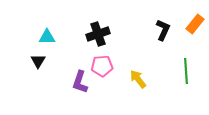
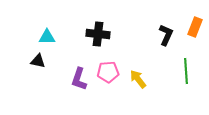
orange rectangle: moved 3 px down; rotated 18 degrees counterclockwise
black L-shape: moved 3 px right, 5 px down
black cross: rotated 25 degrees clockwise
black triangle: rotated 49 degrees counterclockwise
pink pentagon: moved 6 px right, 6 px down
purple L-shape: moved 1 px left, 3 px up
